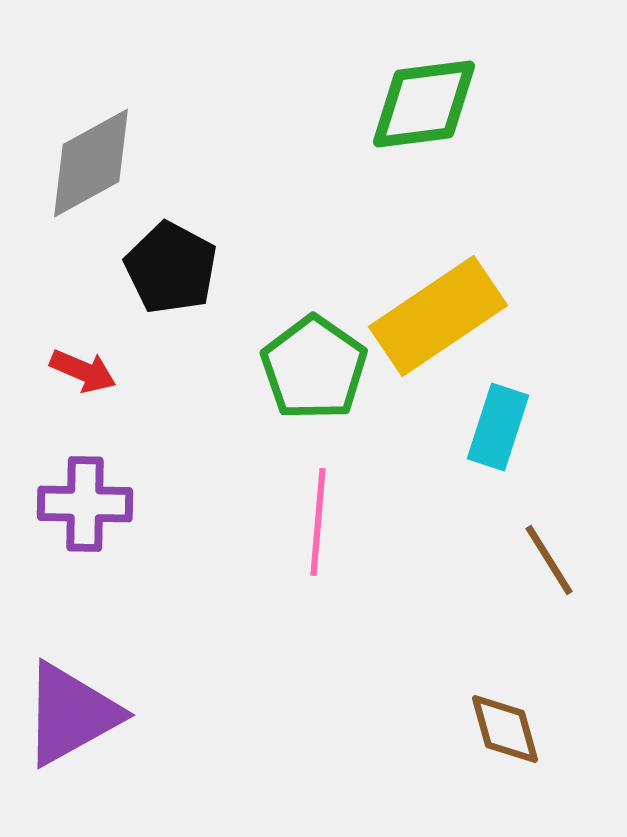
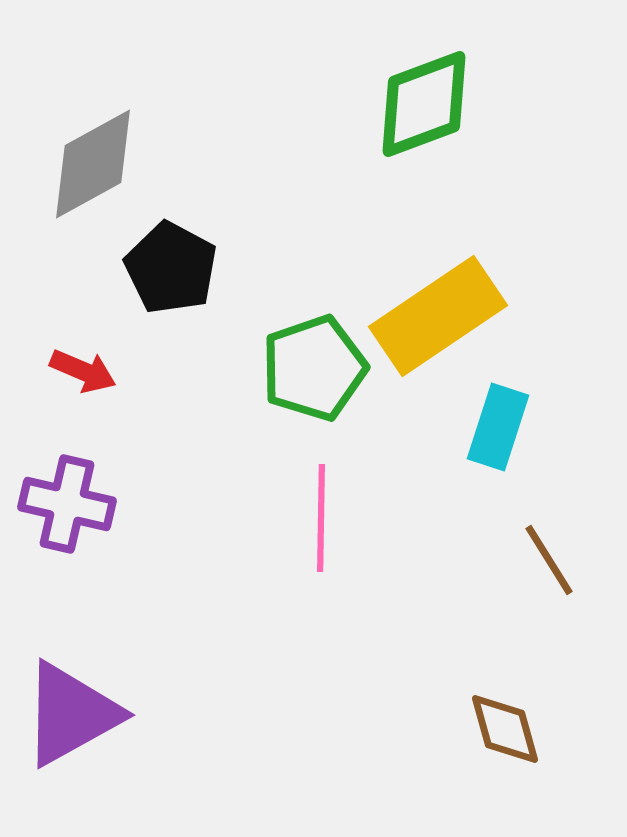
green diamond: rotated 13 degrees counterclockwise
gray diamond: moved 2 px right, 1 px down
green pentagon: rotated 18 degrees clockwise
purple cross: moved 18 px left; rotated 12 degrees clockwise
pink line: moved 3 px right, 4 px up; rotated 4 degrees counterclockwise
